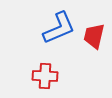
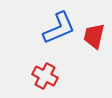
red cross: rotated 25 degrees clockwise
